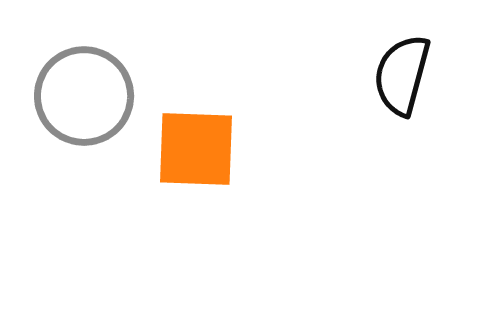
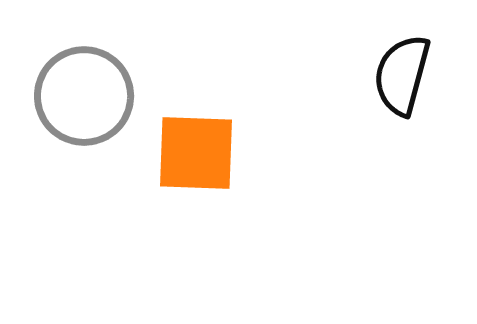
orange square: moved 4 px down
